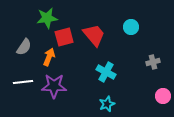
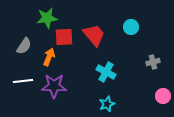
red square: rotated 12 degrees clockwise
gray semicircle: moved 1 px up
white line: moved 1 px up
